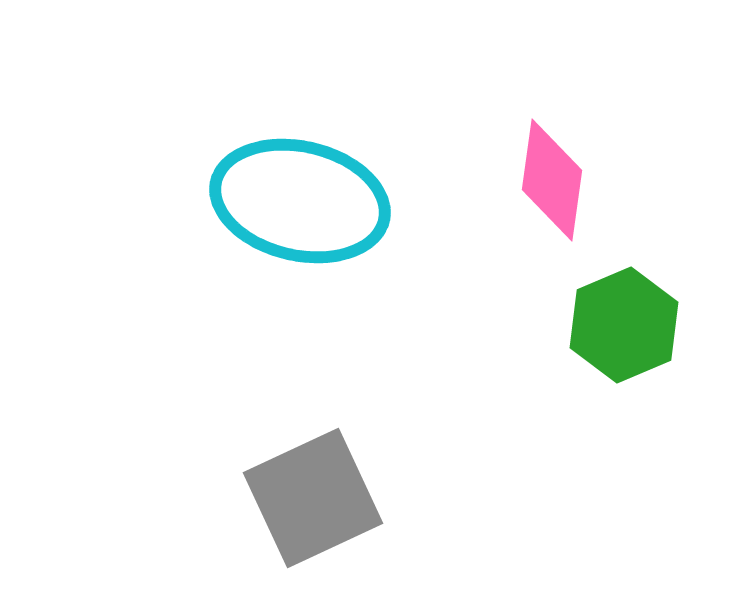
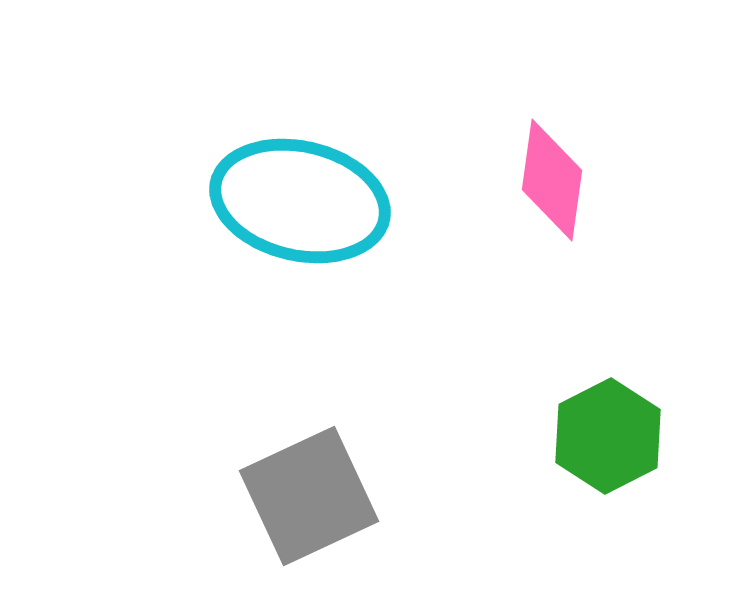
green hexagon: moved 16 px left, 111 px down; rotated 4 degrees counterclockwise
gray square: moved 4 px left, 2 px up
